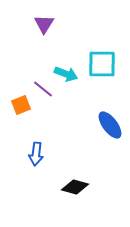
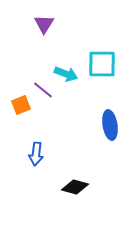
purple line: moved 1 px down
blue ellipse: rotated 28 degrees clockwise
